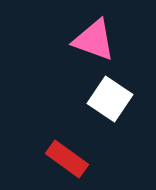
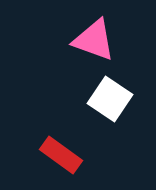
red rectangle: moved 6 px left, 4 px up
